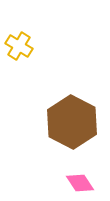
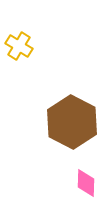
pink diamond: moved 6 px right; rotated 36 degrees clockwise
